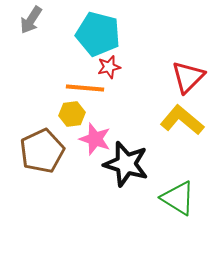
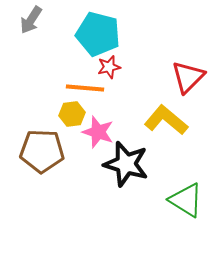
yellow L-shape: moved 16 px left
pink star: moved 3 px right, 7 px up
brown pentagon: rotated 27 degrees clockwise
green triangle: moved 8 px right, 2 px down
